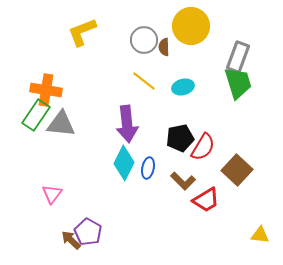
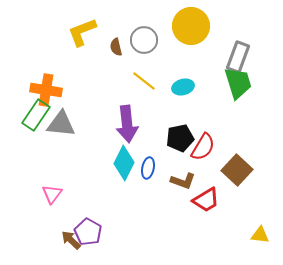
brown semicircle: moved 48 px left; rotated 12 degrees counterclockwise
brown L-shape: rotated 25 degrees counterclockwise
